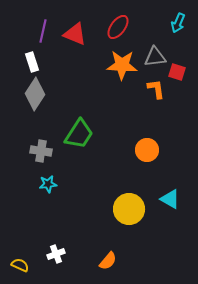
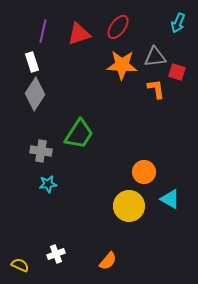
red triangle: moved 4 px right; rotated 40 degrees counterclockwise
orange circle: moved 3 px left, 22 px down
yellow circle: moved 3 px up
